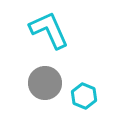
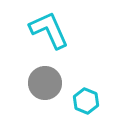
cyan hexagon: moved 2 px right, 5 px down
